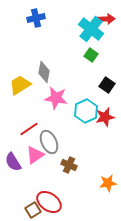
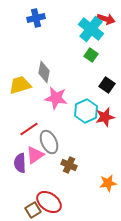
red arrow: rotated 18 degrees clockwise
yellow trapezoid: rotated 15 degrees clockwise
purple semicircle: moved 7 px right, 1 px down; rotated 30 degrees clockwise
